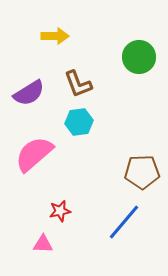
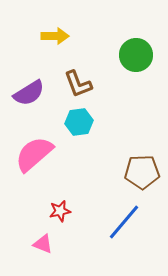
green circle: moved 3 px left, 2 px up
pink triangle: rotated 20 degrees clockwise
